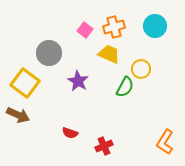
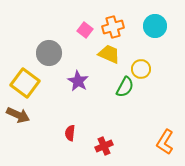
orange cross: moved 1 px left
red semicircle: rotated 77 degrees clockwise
